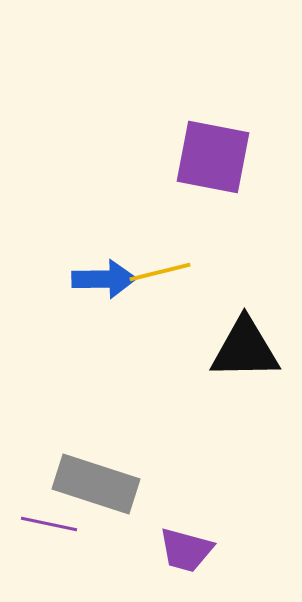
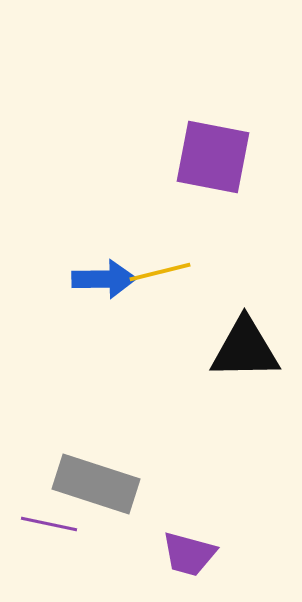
purple trapezoid: moved 3 px right, 4 px down
